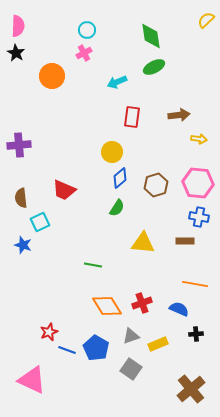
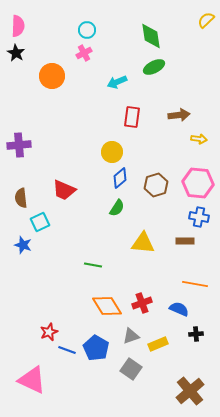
brown cross: moved 1 px left, 2 px down
